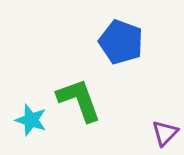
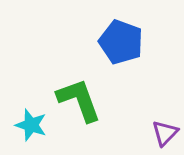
cyan star: moved 5 px down
